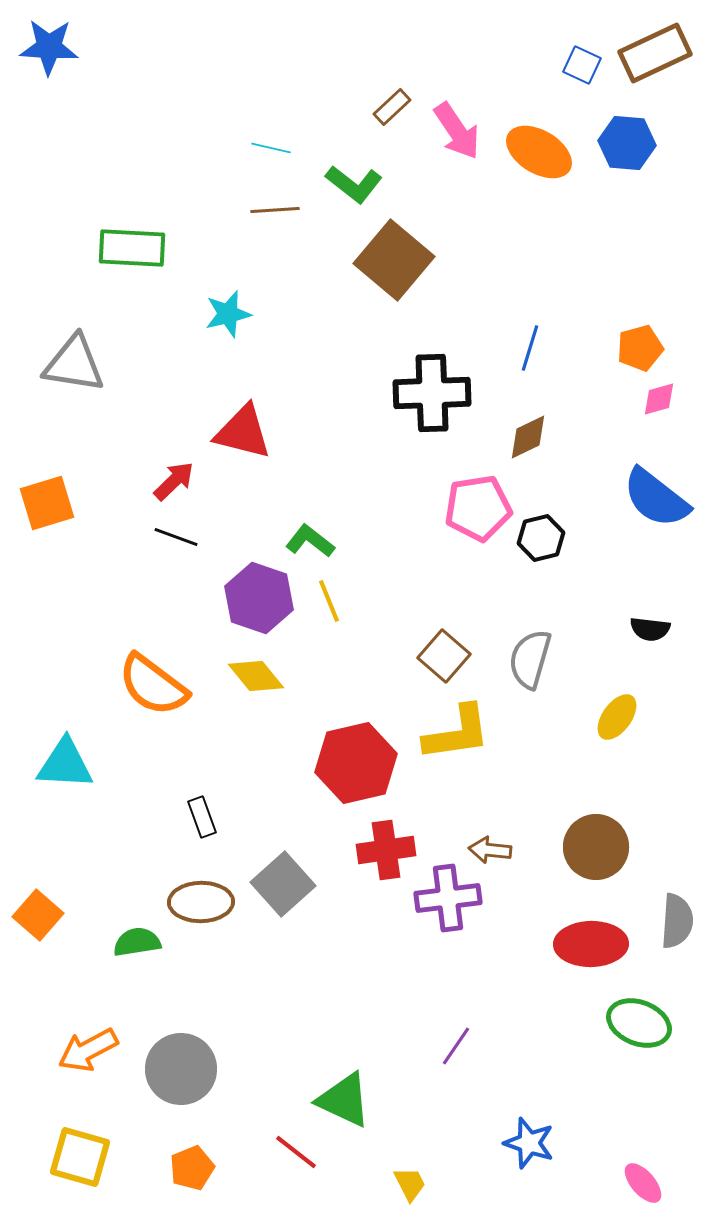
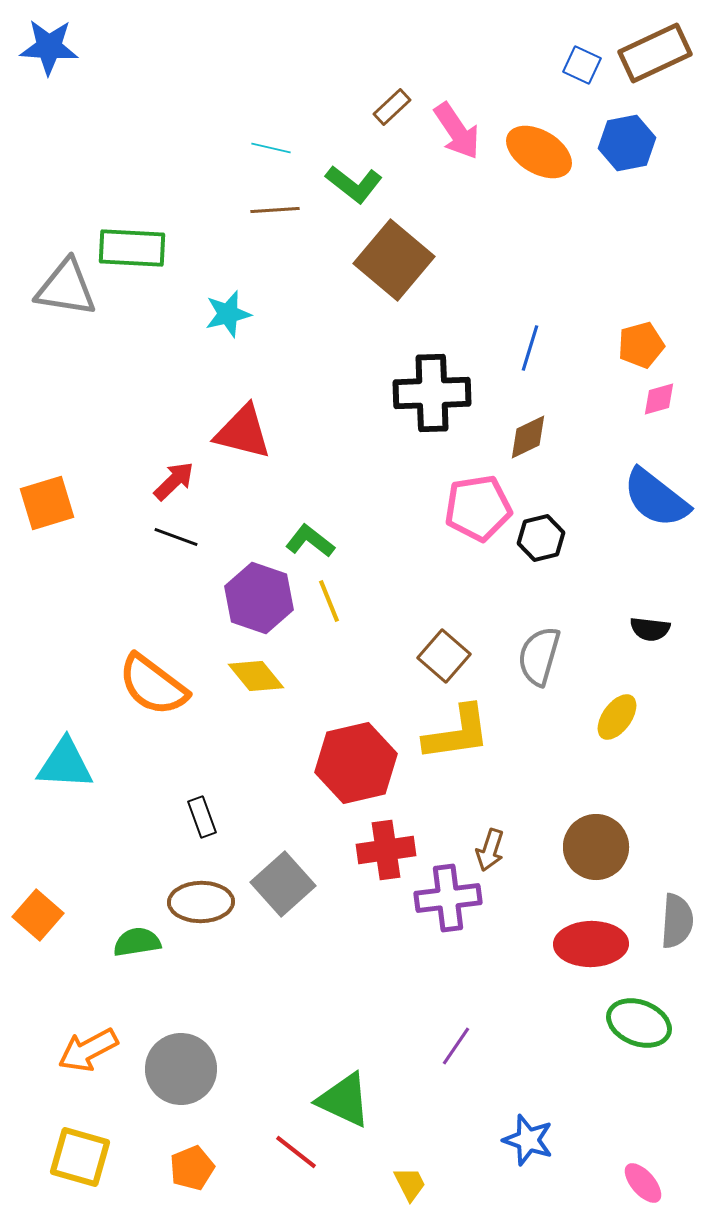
blue hexagon at (627, 143): rotated 16 degrees counterclockwise
orange pentagon at (640, 348): moved 1 px right, 3 px up
gray triangle at (74, 364): moved 8 px left, 76 px up
gray semicircle at (530, 659): moved 9 px right, 3 px up
brown arrow at (490, 850): rotated 78 degrees counterclockwise
blue star at (529, 1143): moved 1 px left, 3 px up
